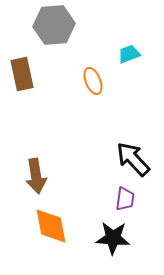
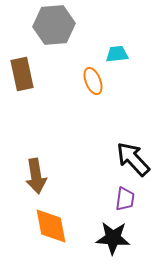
cyan trapezoid: moved 12 px left; rotated 15 degrees clockwise
